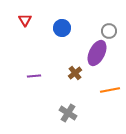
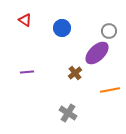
red triangle: rotated 24 degrees counterclockwise
purple ellipse: rotated 20 degrees clockwise
purple line: moved 7 px left, 4 px up
